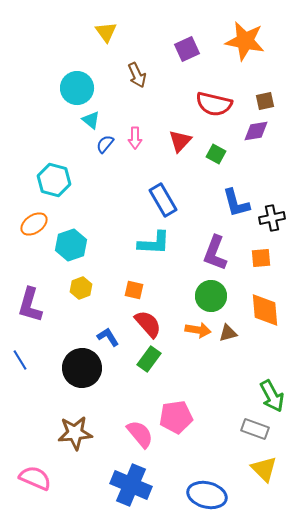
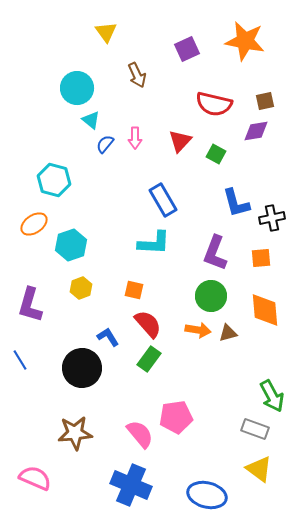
yellow triangle at (264, 469): moved 5 px left; rotated 8 degrees counterclockwise
